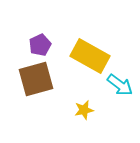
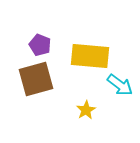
purple pentagon: rotated 25 degrees counterclockwise
yellow rectangle: rotated 24 degrees counterclockwise
yellow star: moved 2 px right; rotated 18 degrees counterclockwise
